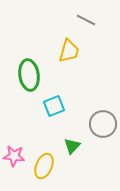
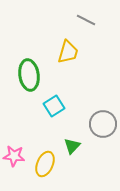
yellow trapezoid: moved 1 px left, 1 px down
cyan square: rotated 10 degrees counterclockwise
yellow ellipse: moved 1 px right, 2 px up
